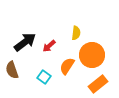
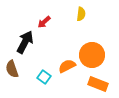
yellow semicircle: moved 5 px right, 19 px up
black arrow: rotated 25 degrees counterclockwise
red arrow: moved 5 px left, 24 px up
orange semicircle: rotated 30 degrees clockwise
brown semicircle: moved 1 px up
orange rectangle: rotated 60 degrees clockwise
